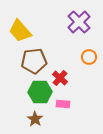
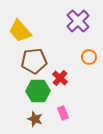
purple cross: moved 1 px left, 1 px up
green hexagon: moved 2 px left, 1 px up
pink rectangle: moved 9 px down; rotated 64 degrees clockwise
brown star: rotated 14 degrees counterclockwise
